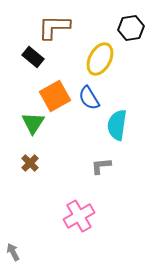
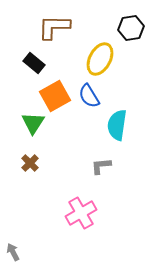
black rectangle: moved 1 px right, 6 px down
blue semicircle: moved 2 px up
pink cross: moved 2 px right, 3 px up
